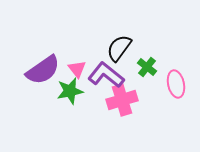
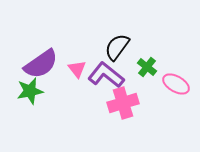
black semicircle: moved 2 px left, 1 px up
purple semicircle: moved 2 px left, 6 px up
pink ellipse: rotated 48 degrees counterclockwise
green star: moved 40 px left
pink cross: moved 1 px right, 3 px down
